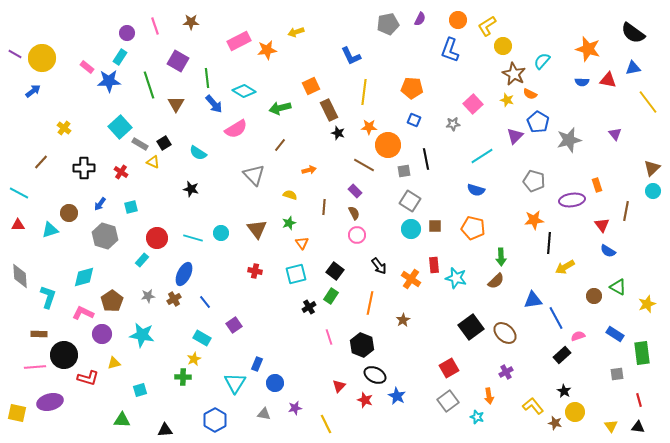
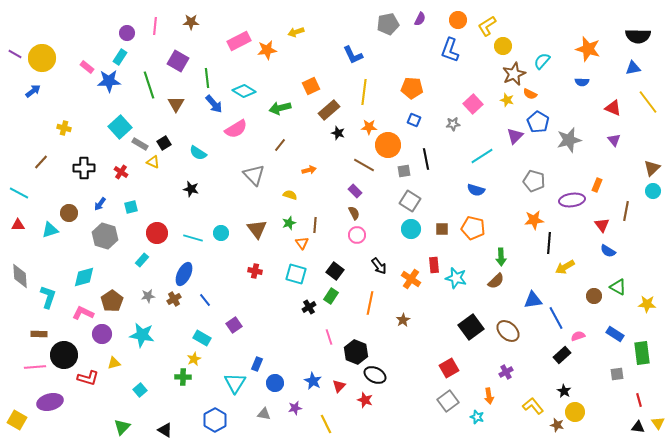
pink line at (155, 26): rotated 24 degrees clockwise
black semicircle at (633, 33): moved 5 px right, 3 px down; rotated 35 degrees counterclockwise
blue L-shape at (351, 56): moved 2 px right, 1 px up
brown star at (514, 74): rotated 20 degrees clockwise
red triangle at (608, 80): moved 5 px right, 28 px down; rotated 12 degrees clockwise
brown rectangle at (329, 110): rotated 75 degrees clockwise
yellow cross at (64, 128): rotated 24 degrees counterclockwise
purple triangle at (615, 134): moved 1 px left, 6 px down
orange rectangle at (597, 185): rotated 40 degrees clockwise
brown line at (324, 207): moved 9 px left, 18 px down
brown square at (435, 226): moved 7 px right, 3 px down
red circle at (157, 238): moved 5 px up
cyan square at (296, 274): rotated 30 degrees clockwise
blue line at (205, 302): moved 2 px up
yellow star at (647, 304): rotated 24 degrees clockwise
brown ellipse at (505, 333): moved 3 px right, 2 px up
black hexagon at (362, 345): moved 6 px left, 7 px down
cyan square at (140, 390): rotated 24 degrees counterclockwise
blue star at (397, 396): moved 84 px left, 15 px up
yellow square at (17, 413): moved 7 px down; rotated 18 degrees clockwise
green triangle at (122, 420): moved 7 px down; rotated 48 degrees counterclockwise
brown star at (555, 423): moved 2 px right, 2 px down
yellow triangle at (611, 426): moved 47 px right, 3 px up
black triangle at (165, 430): rotated 35 degrees clockwise
